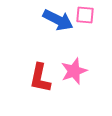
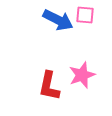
pink star: moved 8 px right, 4 px down
red L-shape: moved 9 px right, 8 px down
